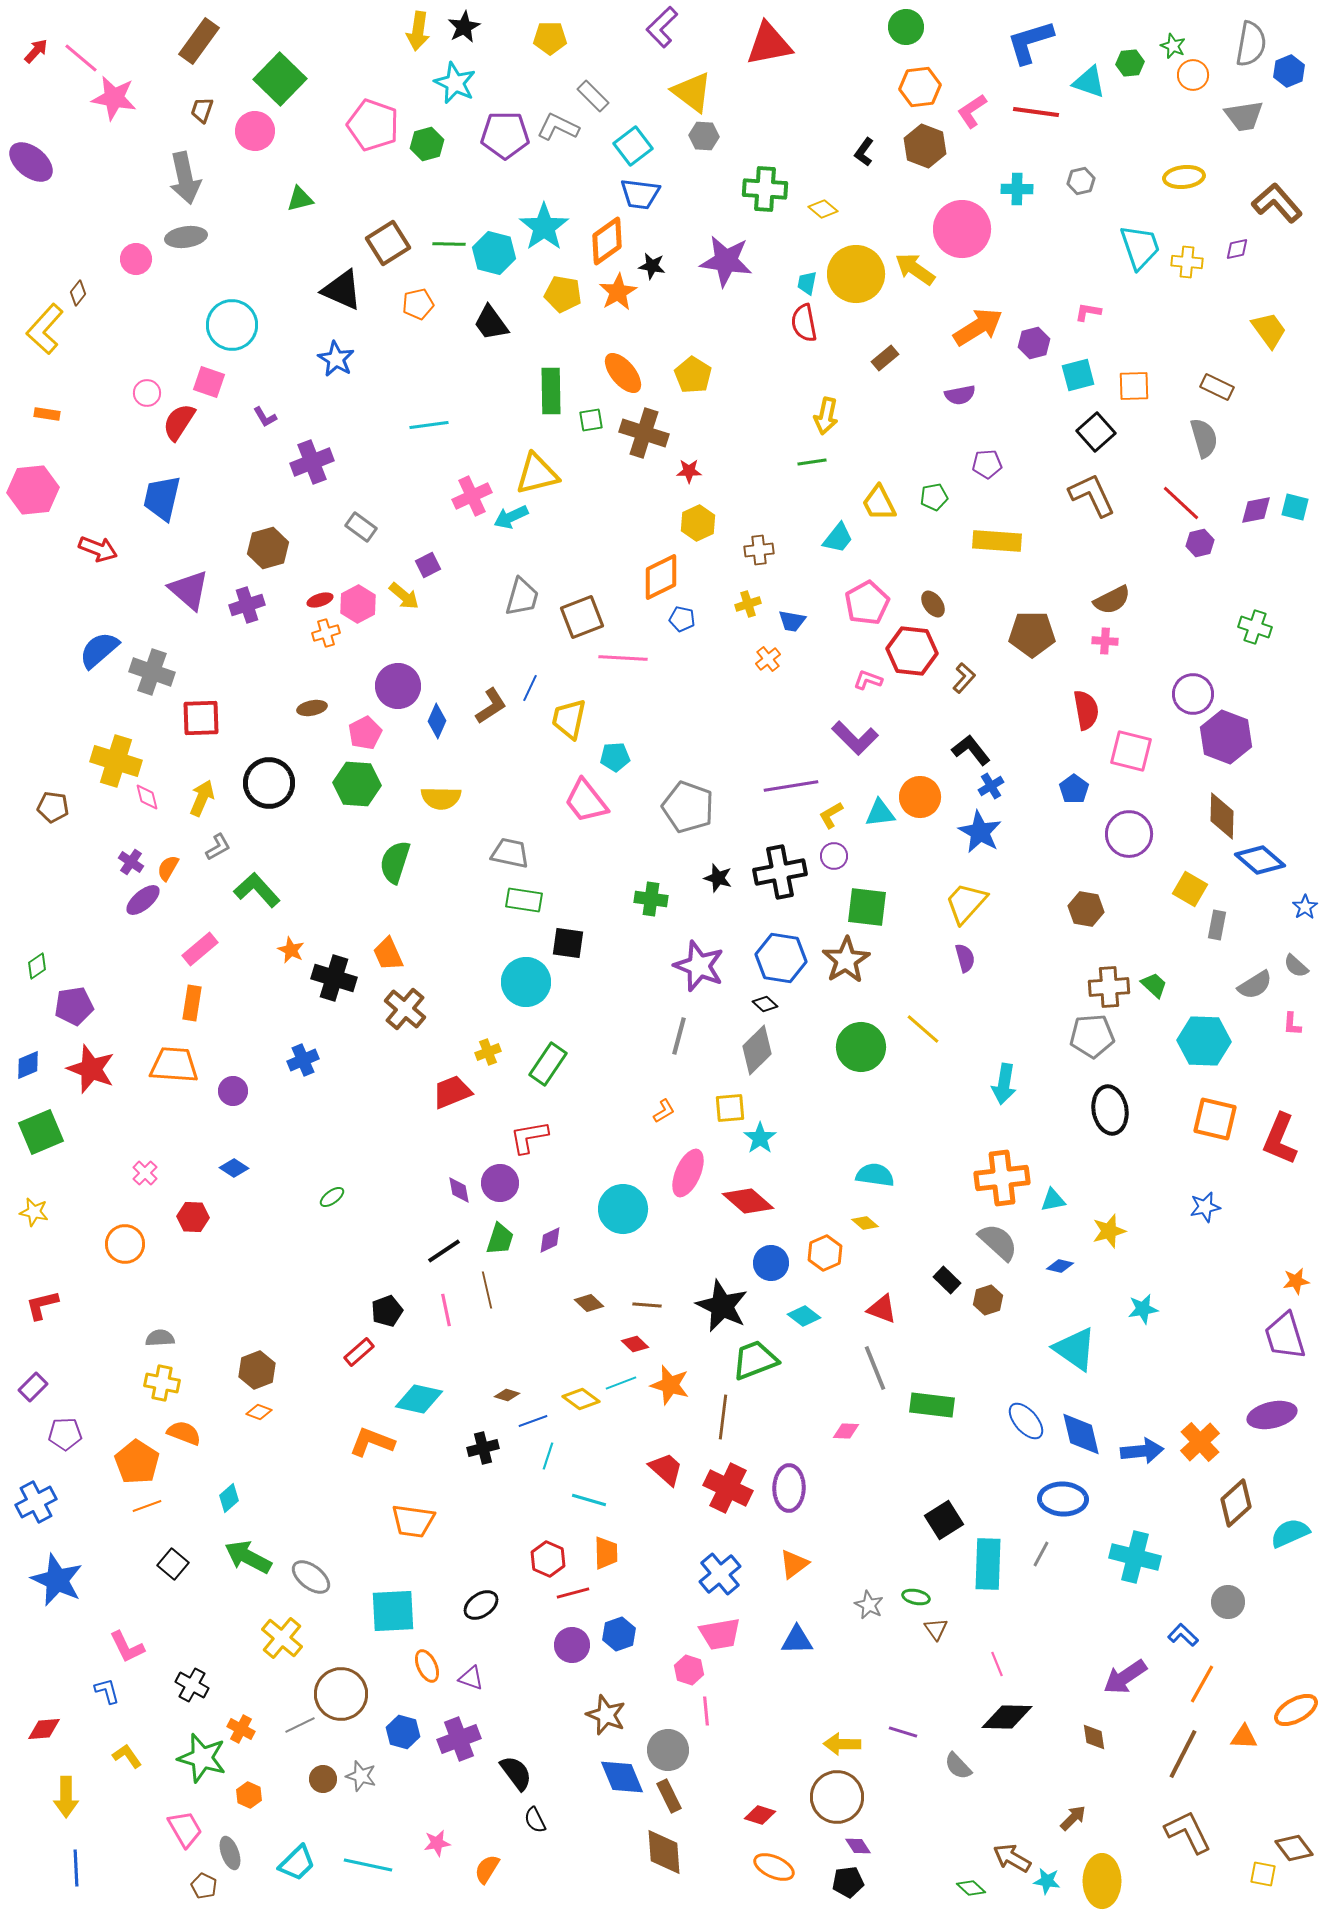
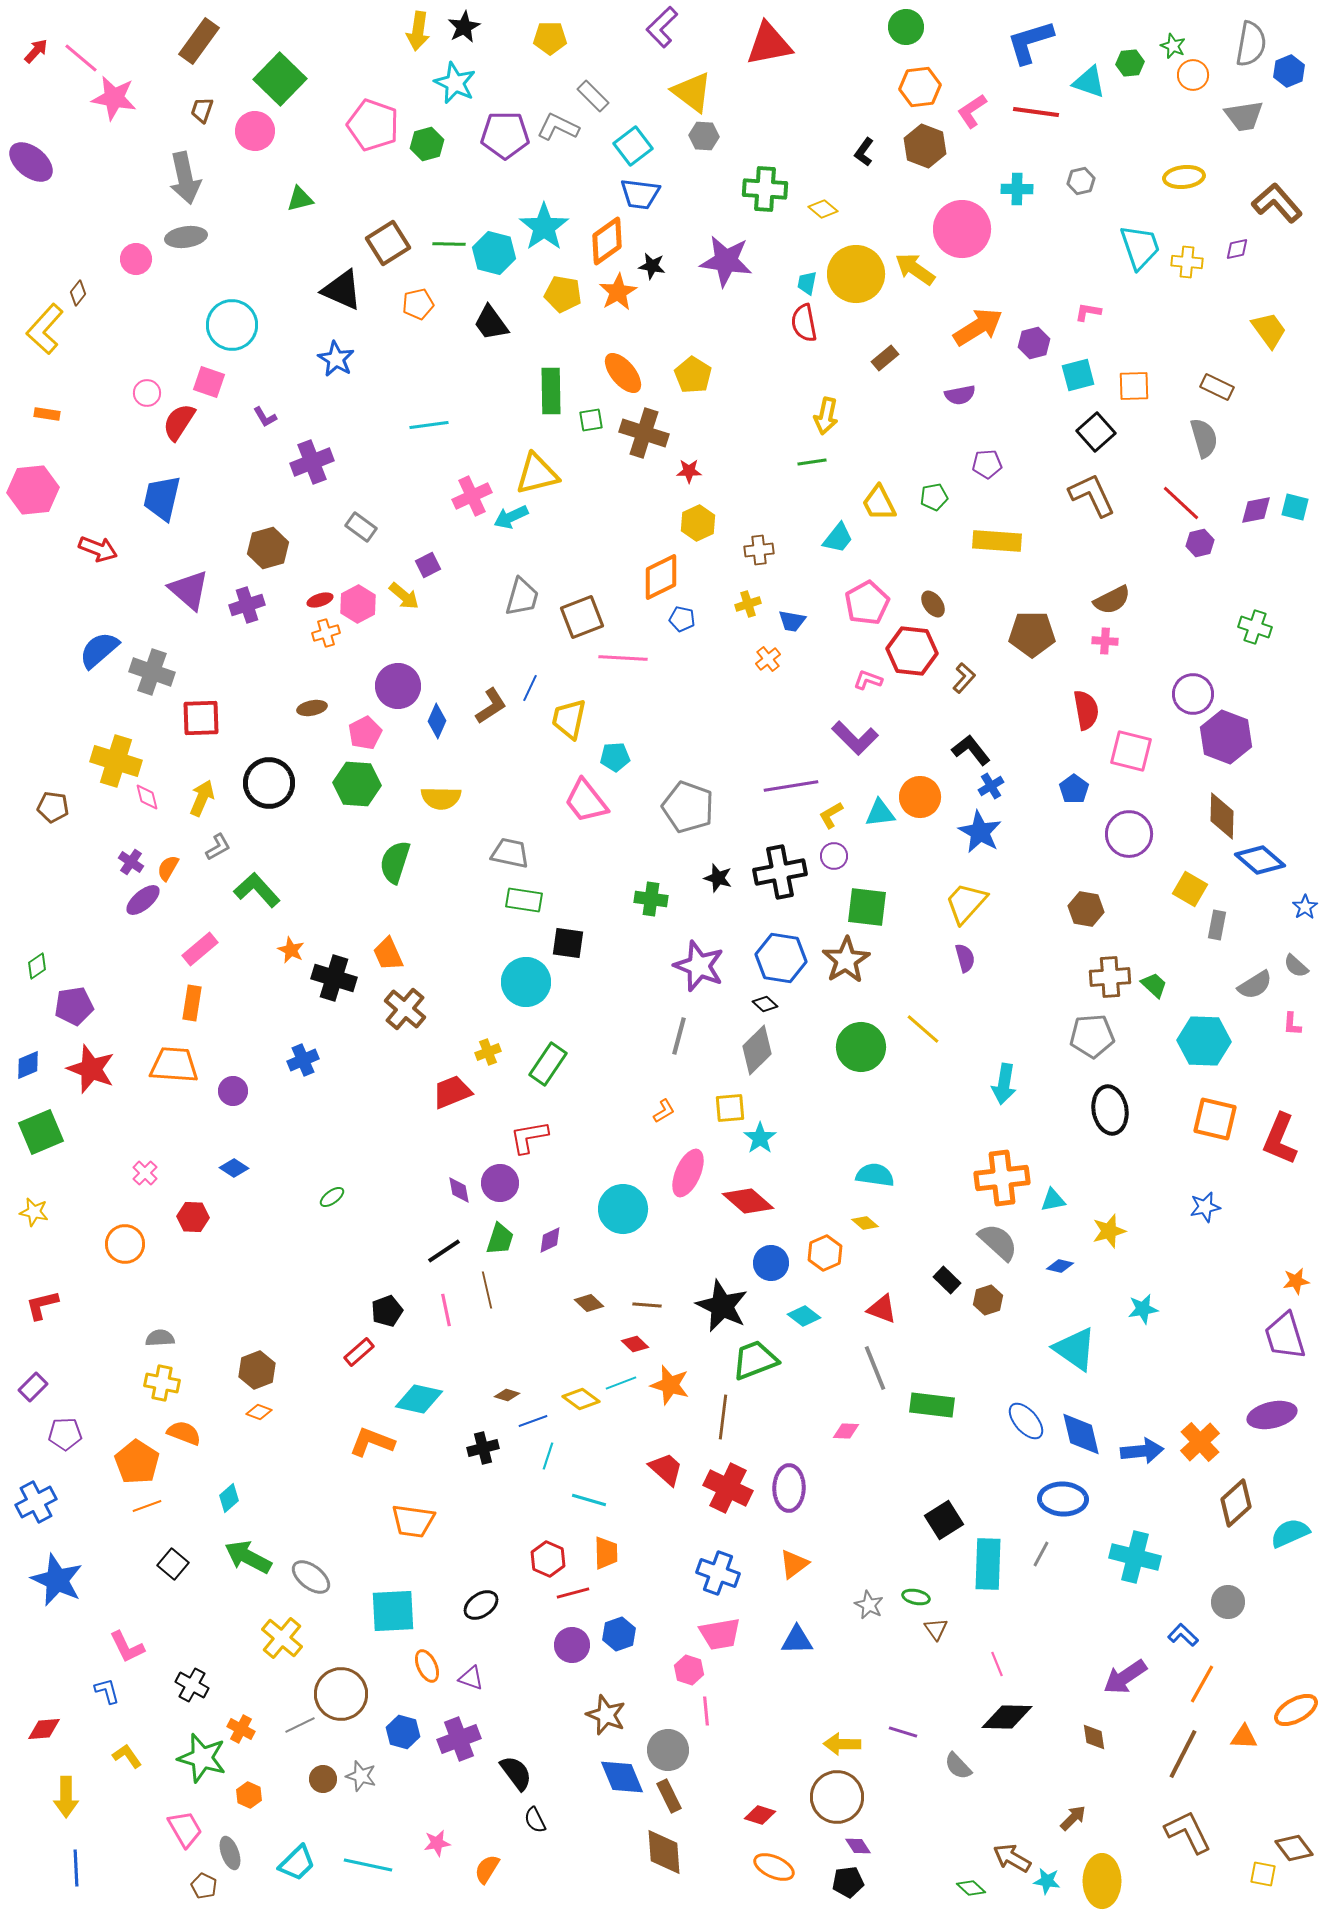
brown cross at (1109, 987): moved 1 px right, 10 px up
blue cross at (720, 1574): moved 2 px left, 1 px up; rotated 30 degrees counterclockwise
